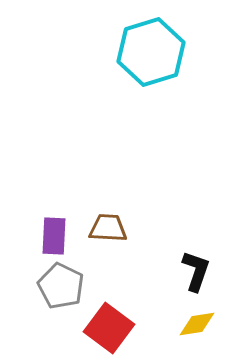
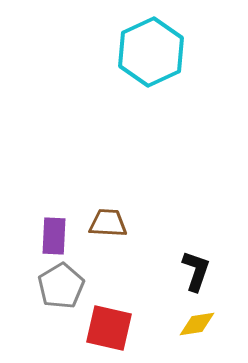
cyan hexagon: rotated 8 degrees counterclockwise
brown trapezoid: moved 5 px up
gray pentagon: rotated 15 degrees clockwise
red square: rotated 24 degrees counterclockwise
